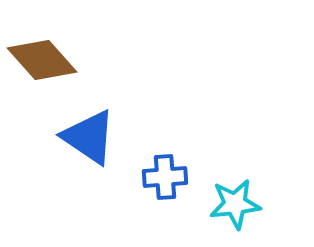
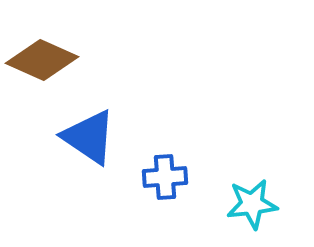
brown diamond: rotated 24 degrees counterclockwise
cyan star: moved 17 px right
